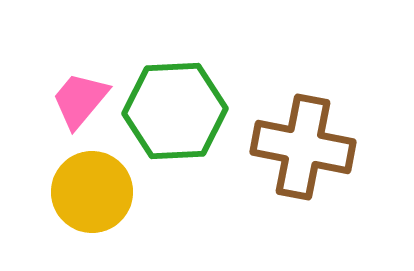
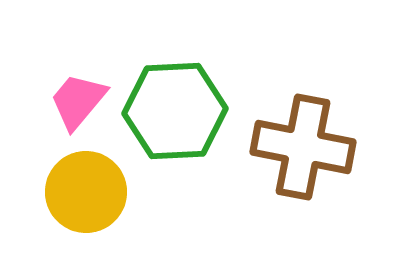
pink trapezoid: moved 2 px left, 1 px down
yellow circle: moved 6 px left
